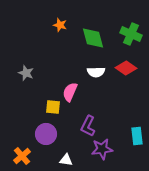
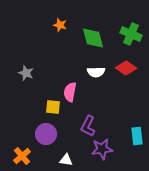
pink semicircle: rotated 12 degrees counterclockwise
